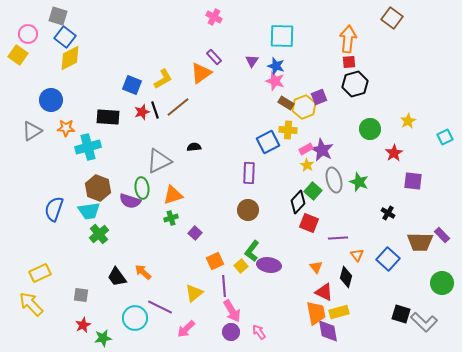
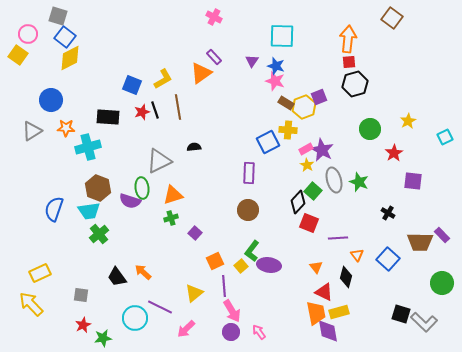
brown line at (178, 107): rotated 60 degrees counterclockwise
